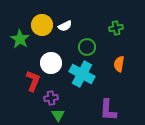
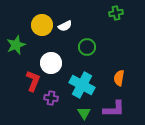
green cross: moved 15 px up
green star: moved 4 px left, 6 px down; rotated 18 degrees clockwise
orange semicircle: moved 14 px down
cyan cross: moved 11 px down
purple cross: rotated 16 degrees clockwise
purple L-shape: moved 6 px right, 1 px up; rotated 95 degrees counterclockwise
green triangle: moved 26 px right, 2 px up
